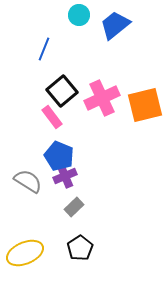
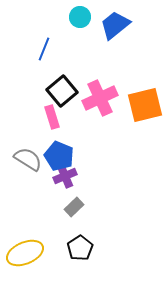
cyan circle: moved 1 px right, 2 px down
pink cross: moved 2 px left
pink rectangle: rotated 20 degrees clockwise
gray semicircle: moved 22 px up
